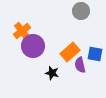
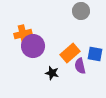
orange cross: moved 1 px right, 3 px down; rotated 24 degrees clockwise
orange rectangle: moved 1 px down
purple semicircle: moved 1 px down
